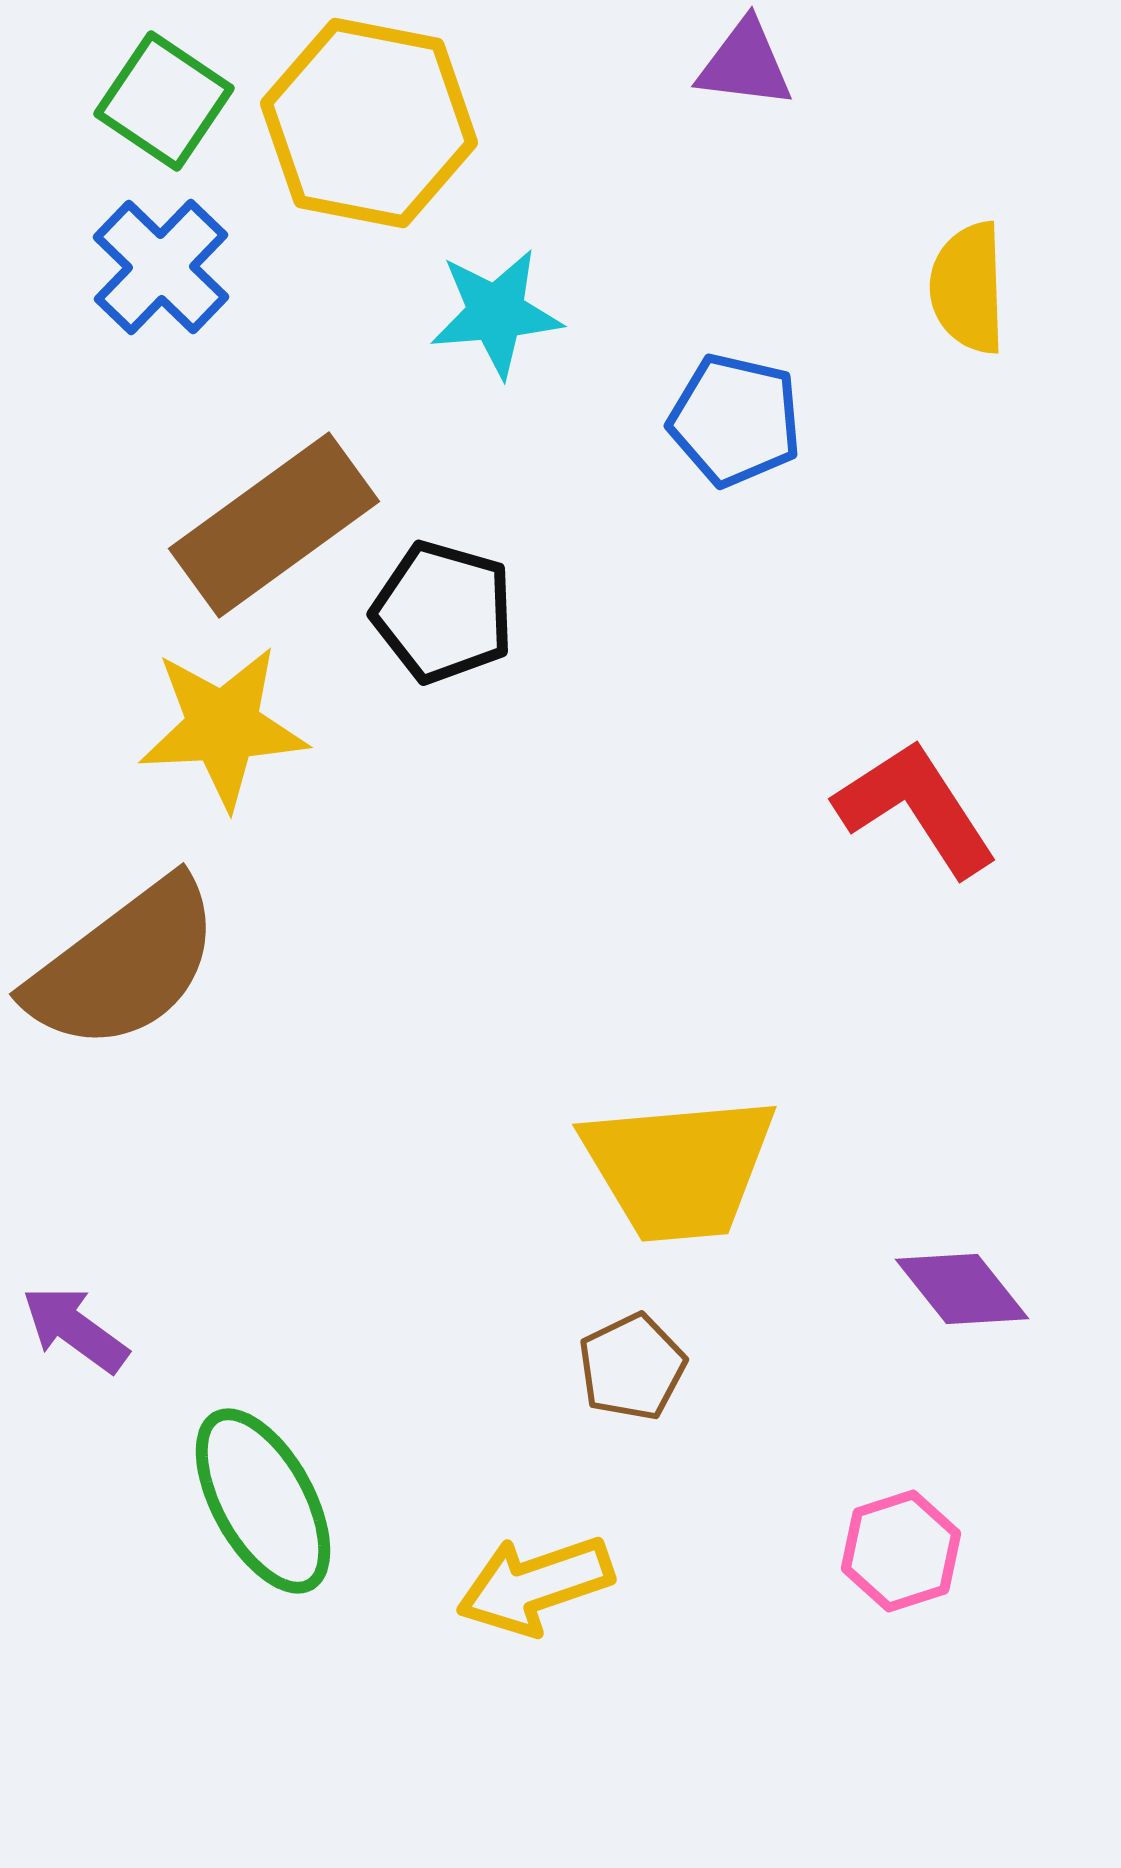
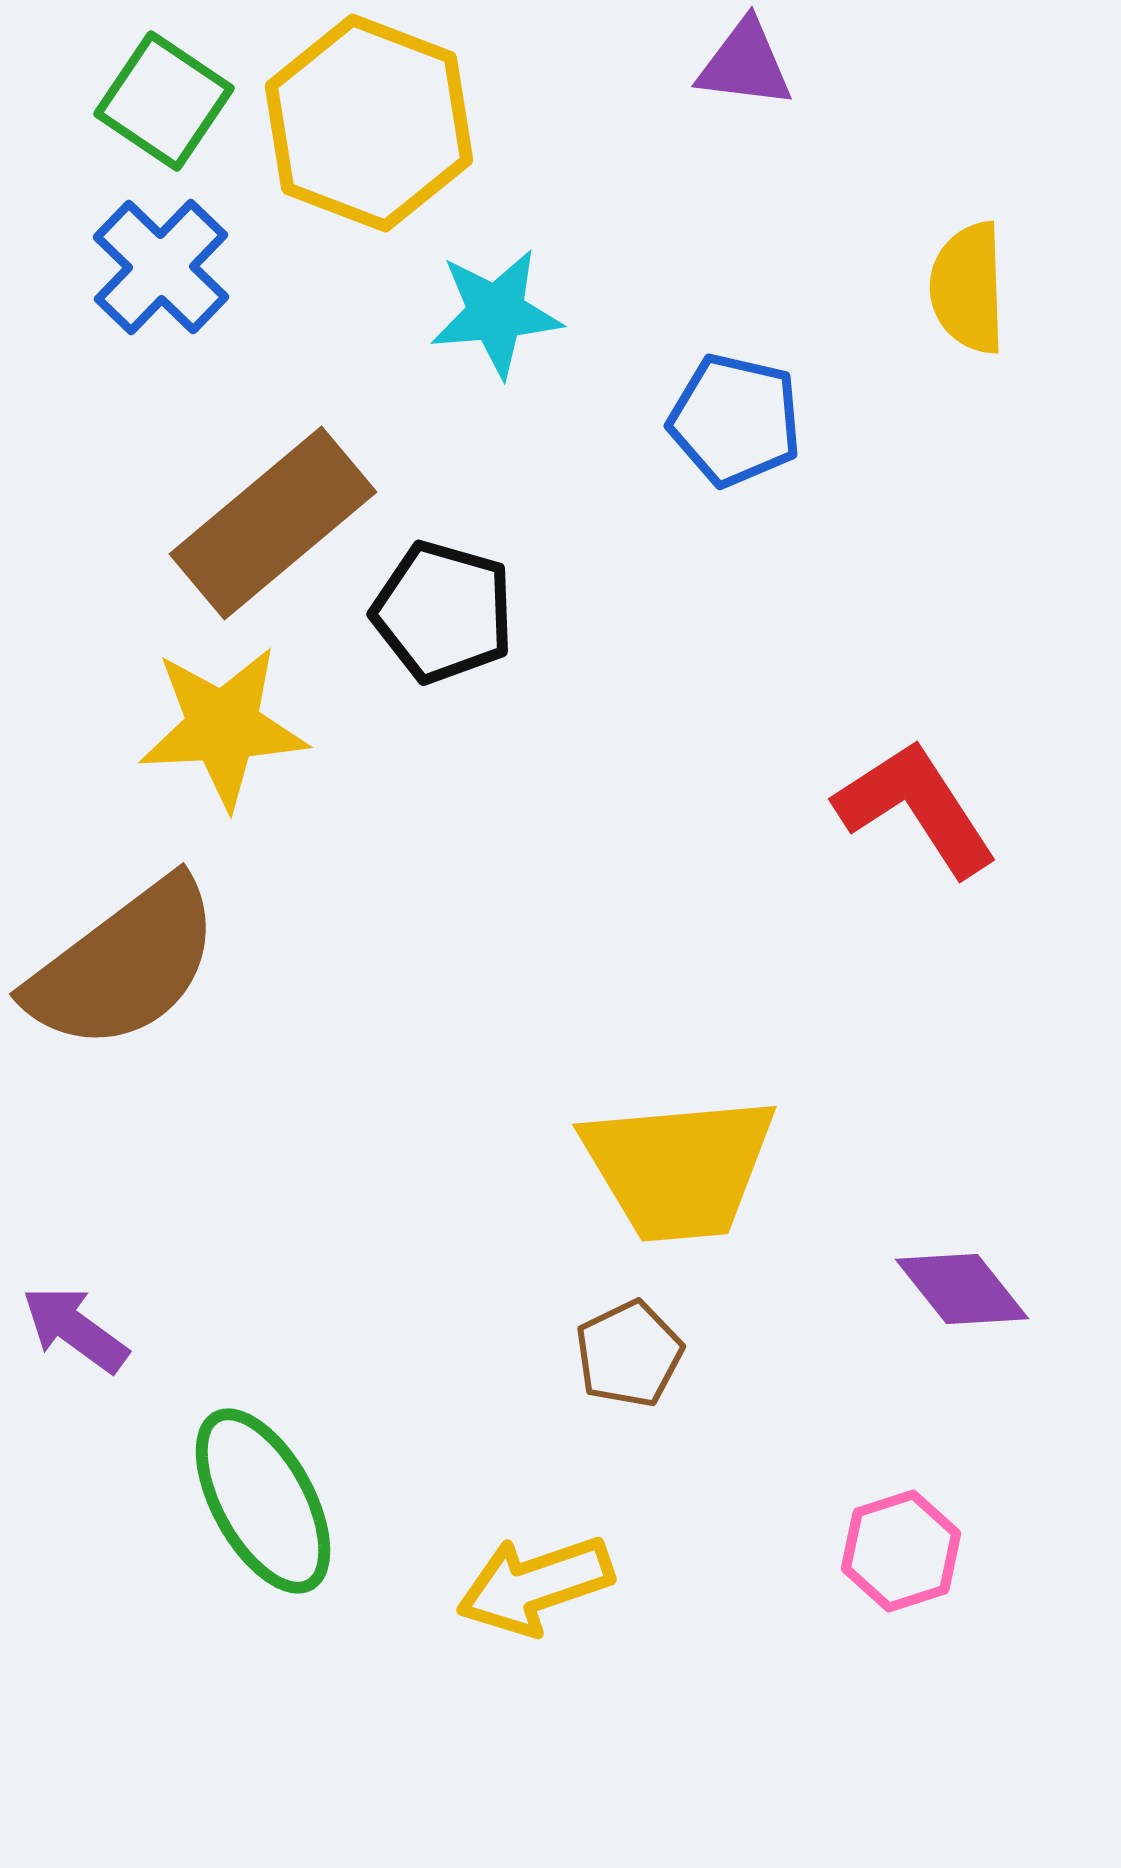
yellow hexagon: rotated 10 degrees clockwise
brown rectangle: moved 1 px left, 2 px up; rotated 4 degrees counterclockwise
brown pentagon: moved 3 px left, 13 px up
